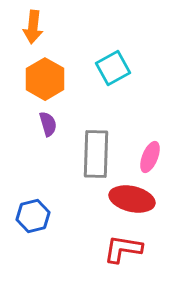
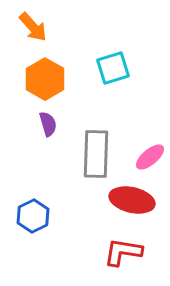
orange arrow: rotated 48 degrees counterclockwise
cyan square: rotated 12 degrees clockwise
pink ellipse: rotated 28 degrees clockwise
red ellipse: moved 1 px down
blue hexagon: rotated 12 degrees counterclockwise
red L-shape: moved 3 px down
